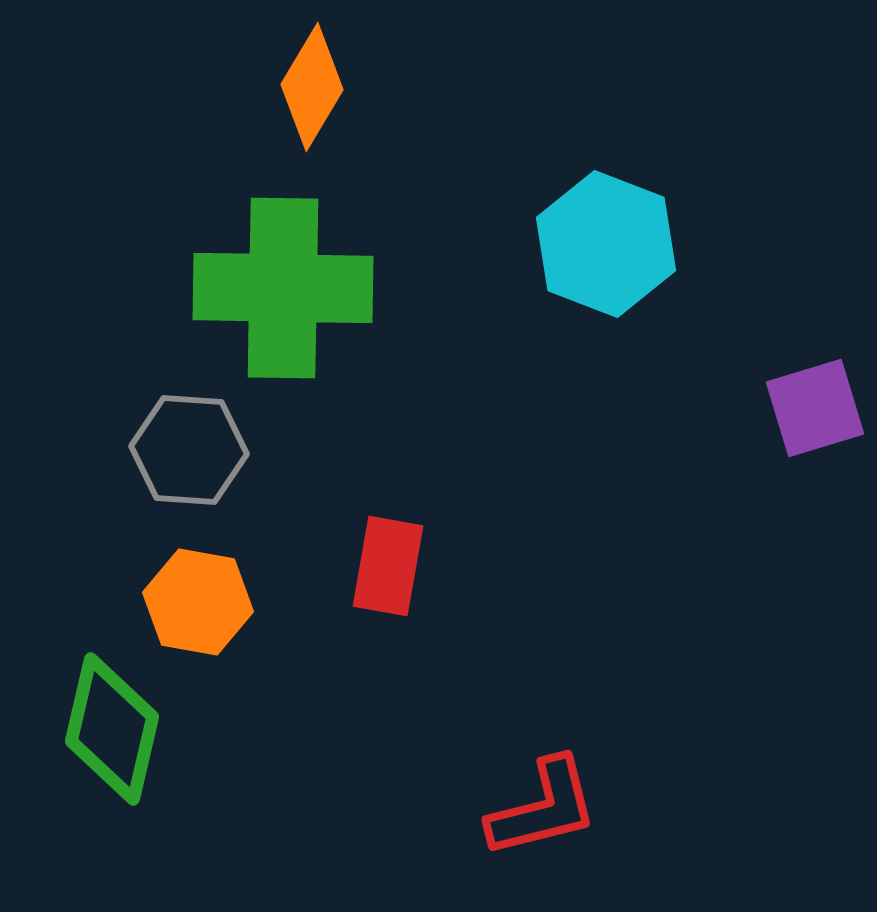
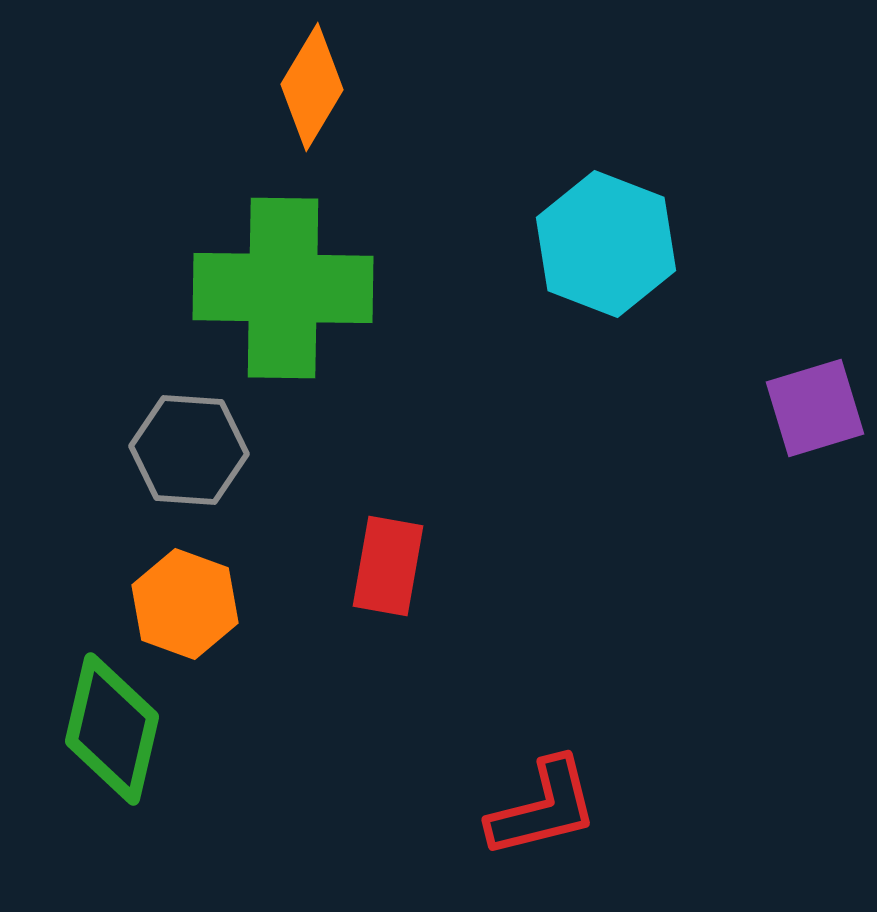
orange hexagon: moved 13 px left, 2 px down; rotated 10 degrees clockwise
